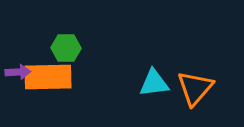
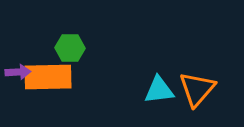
green hexagon: moved 4 px right
cyan triangle: moved 5 px right, 7 px down
orange triangle: moved 2 px right, 1 px down
